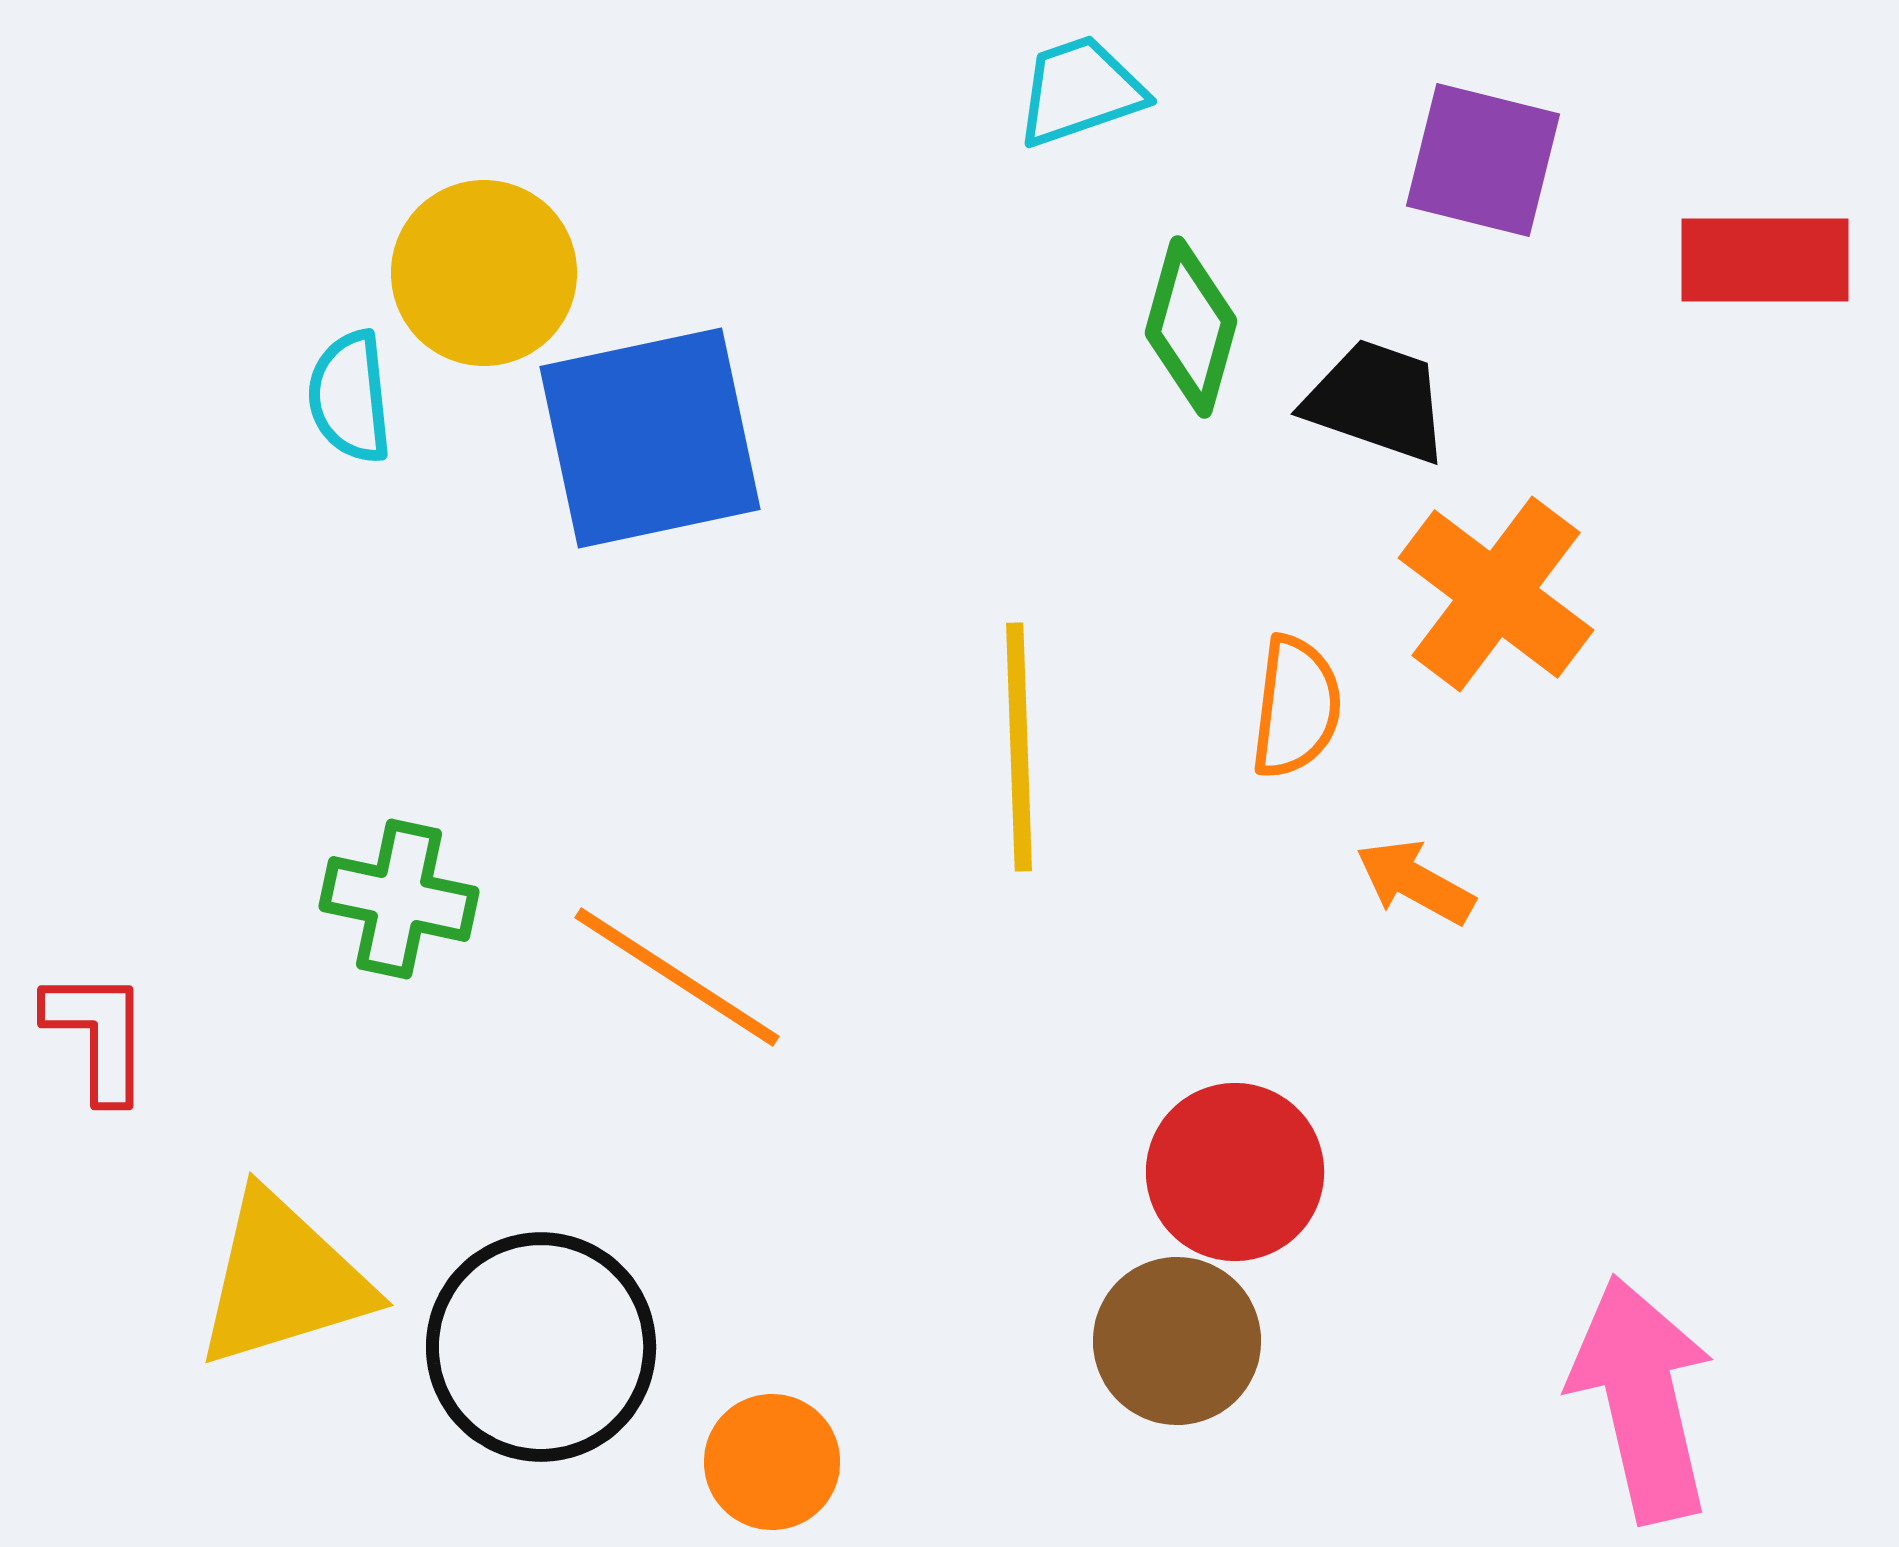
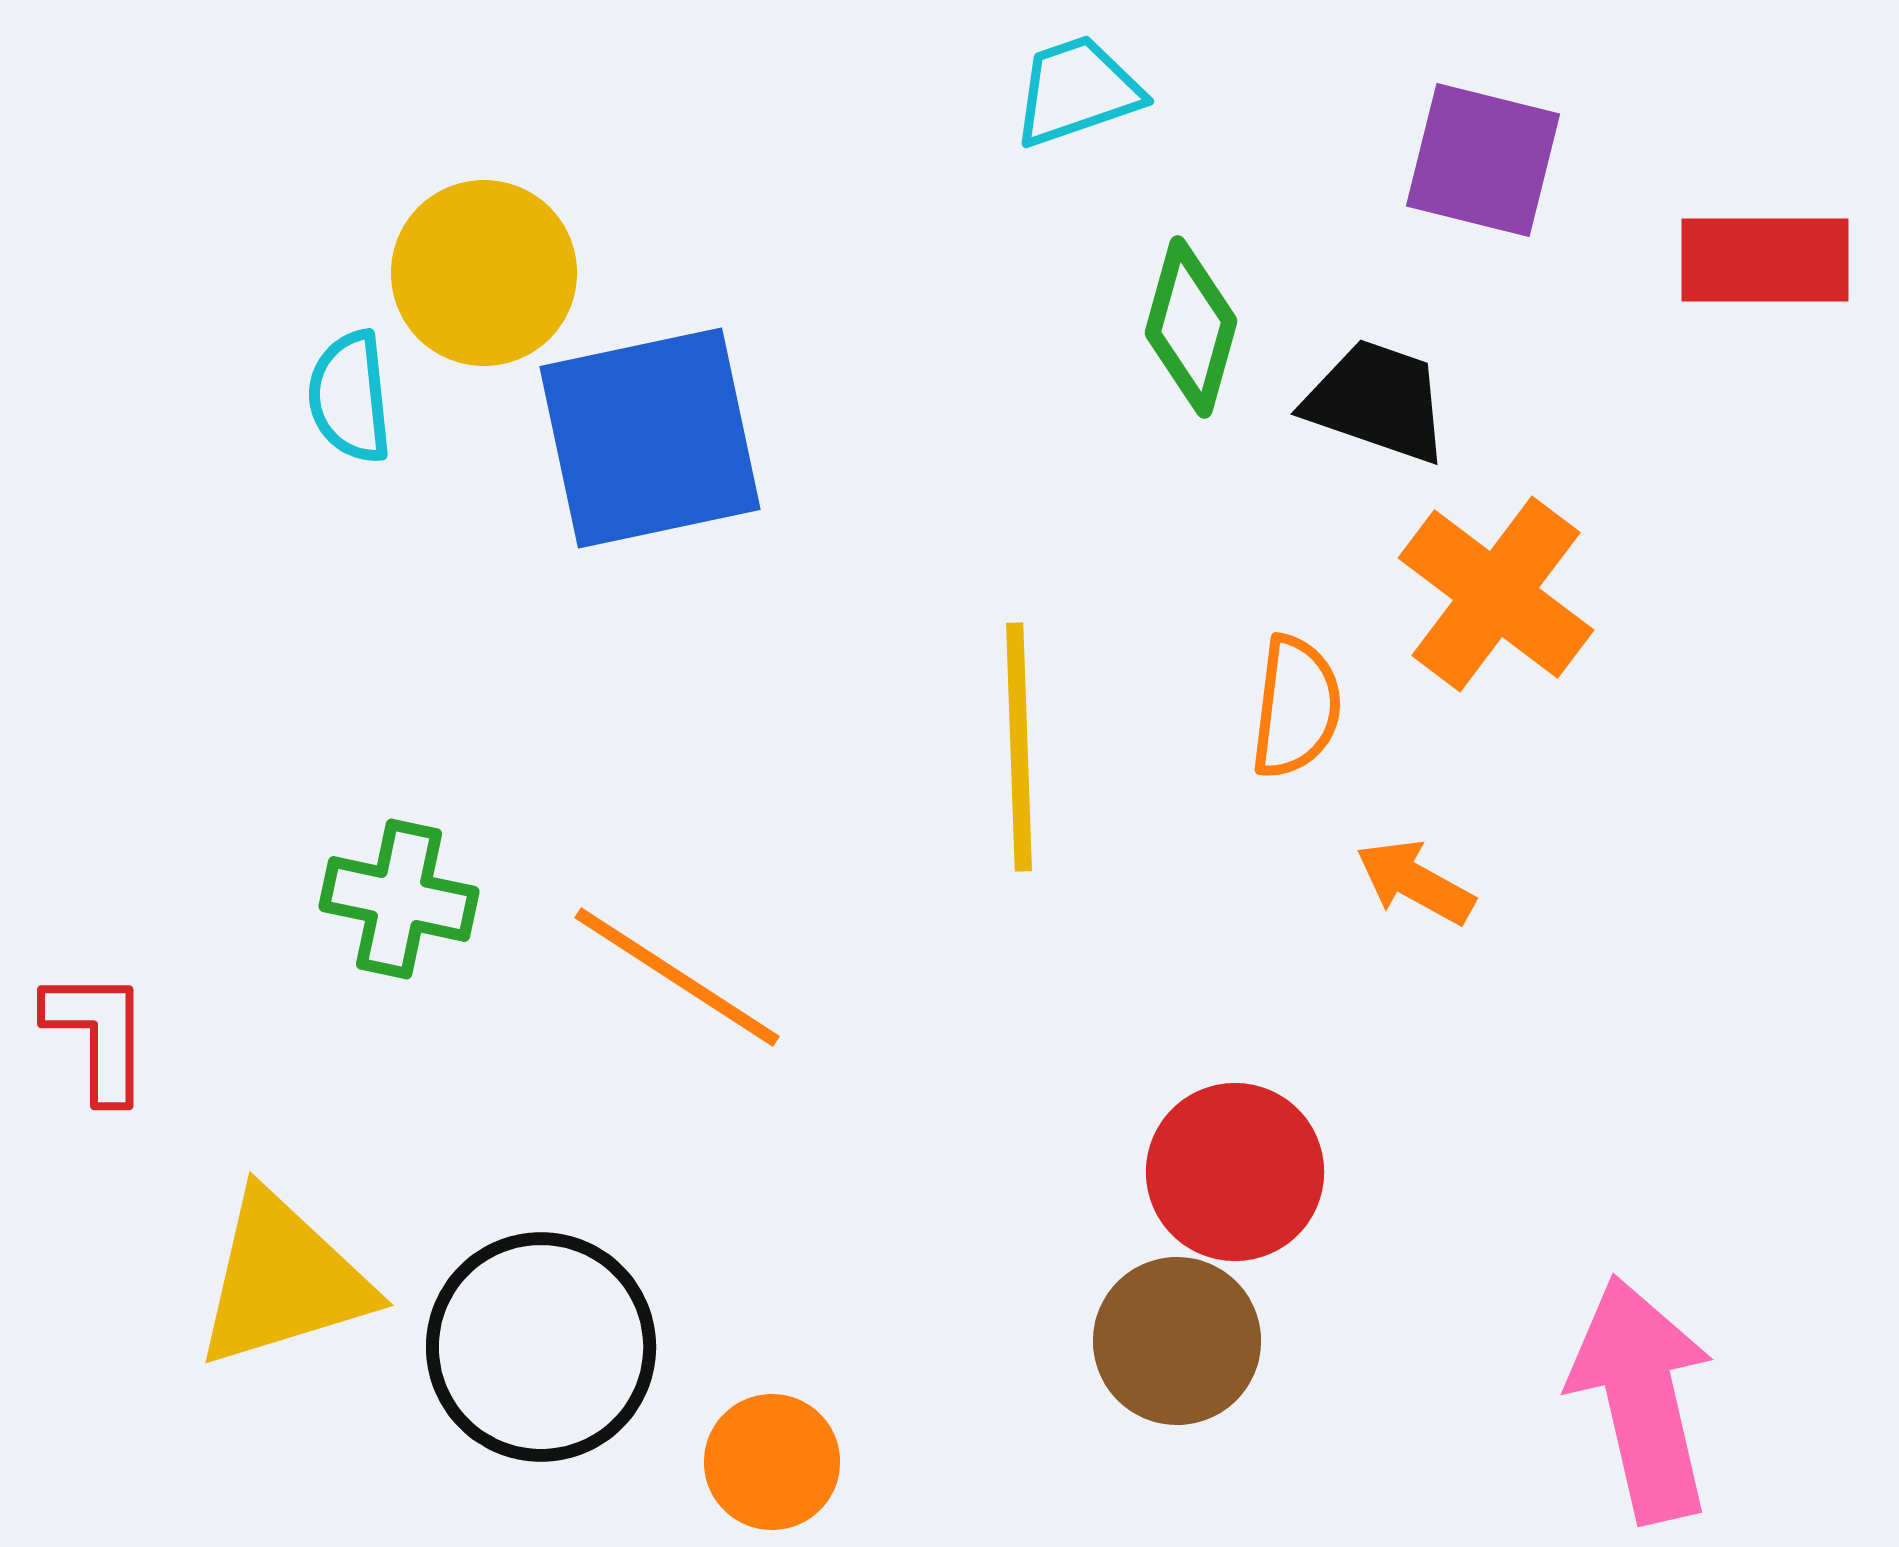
cyan trapezoid: moved 3 px left
